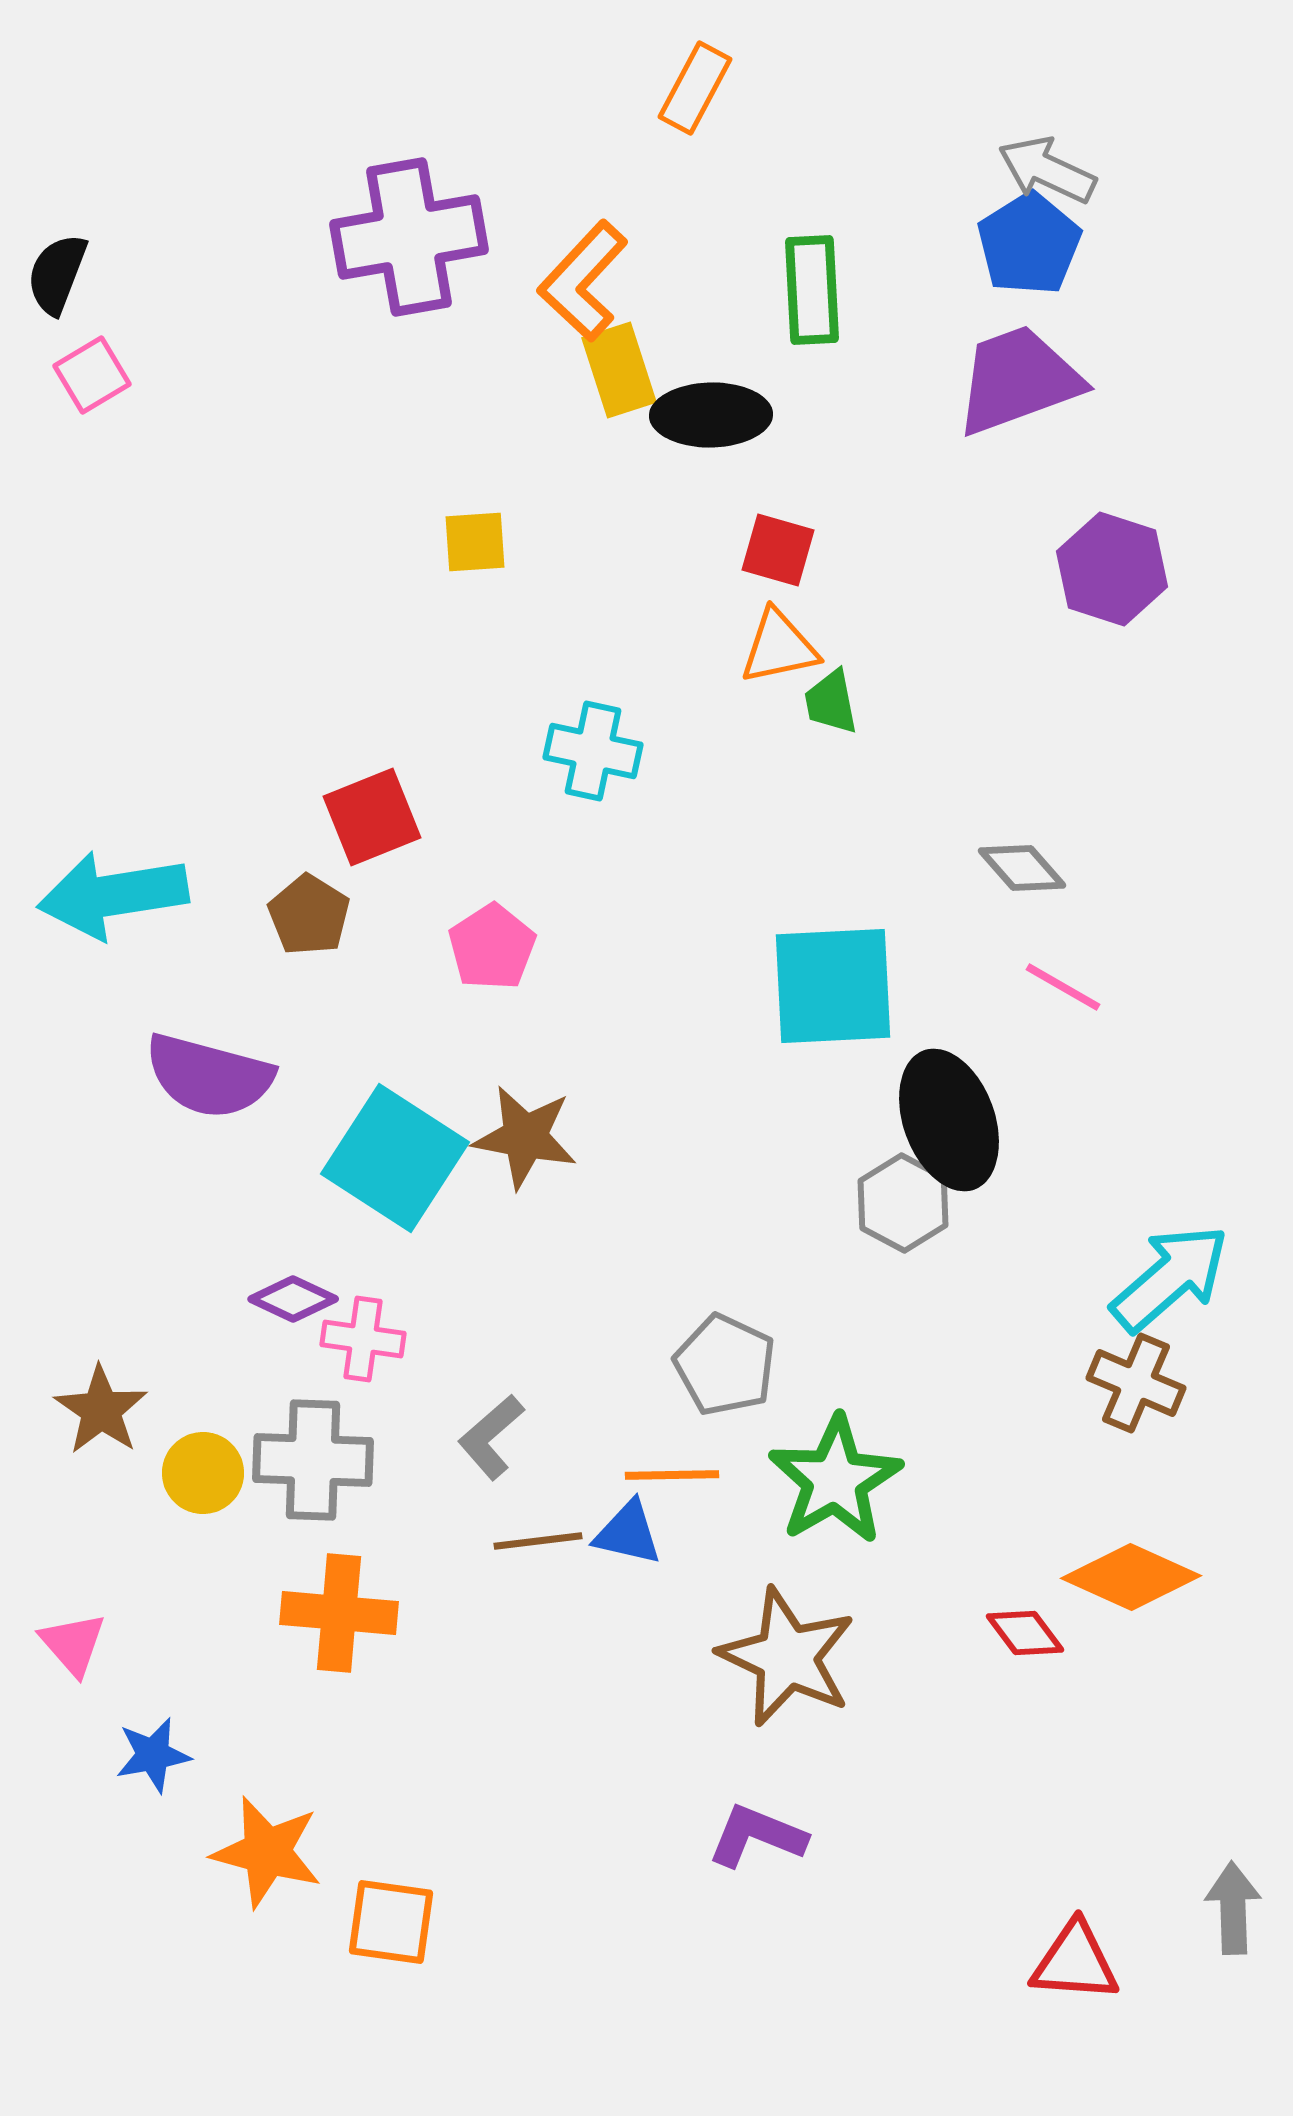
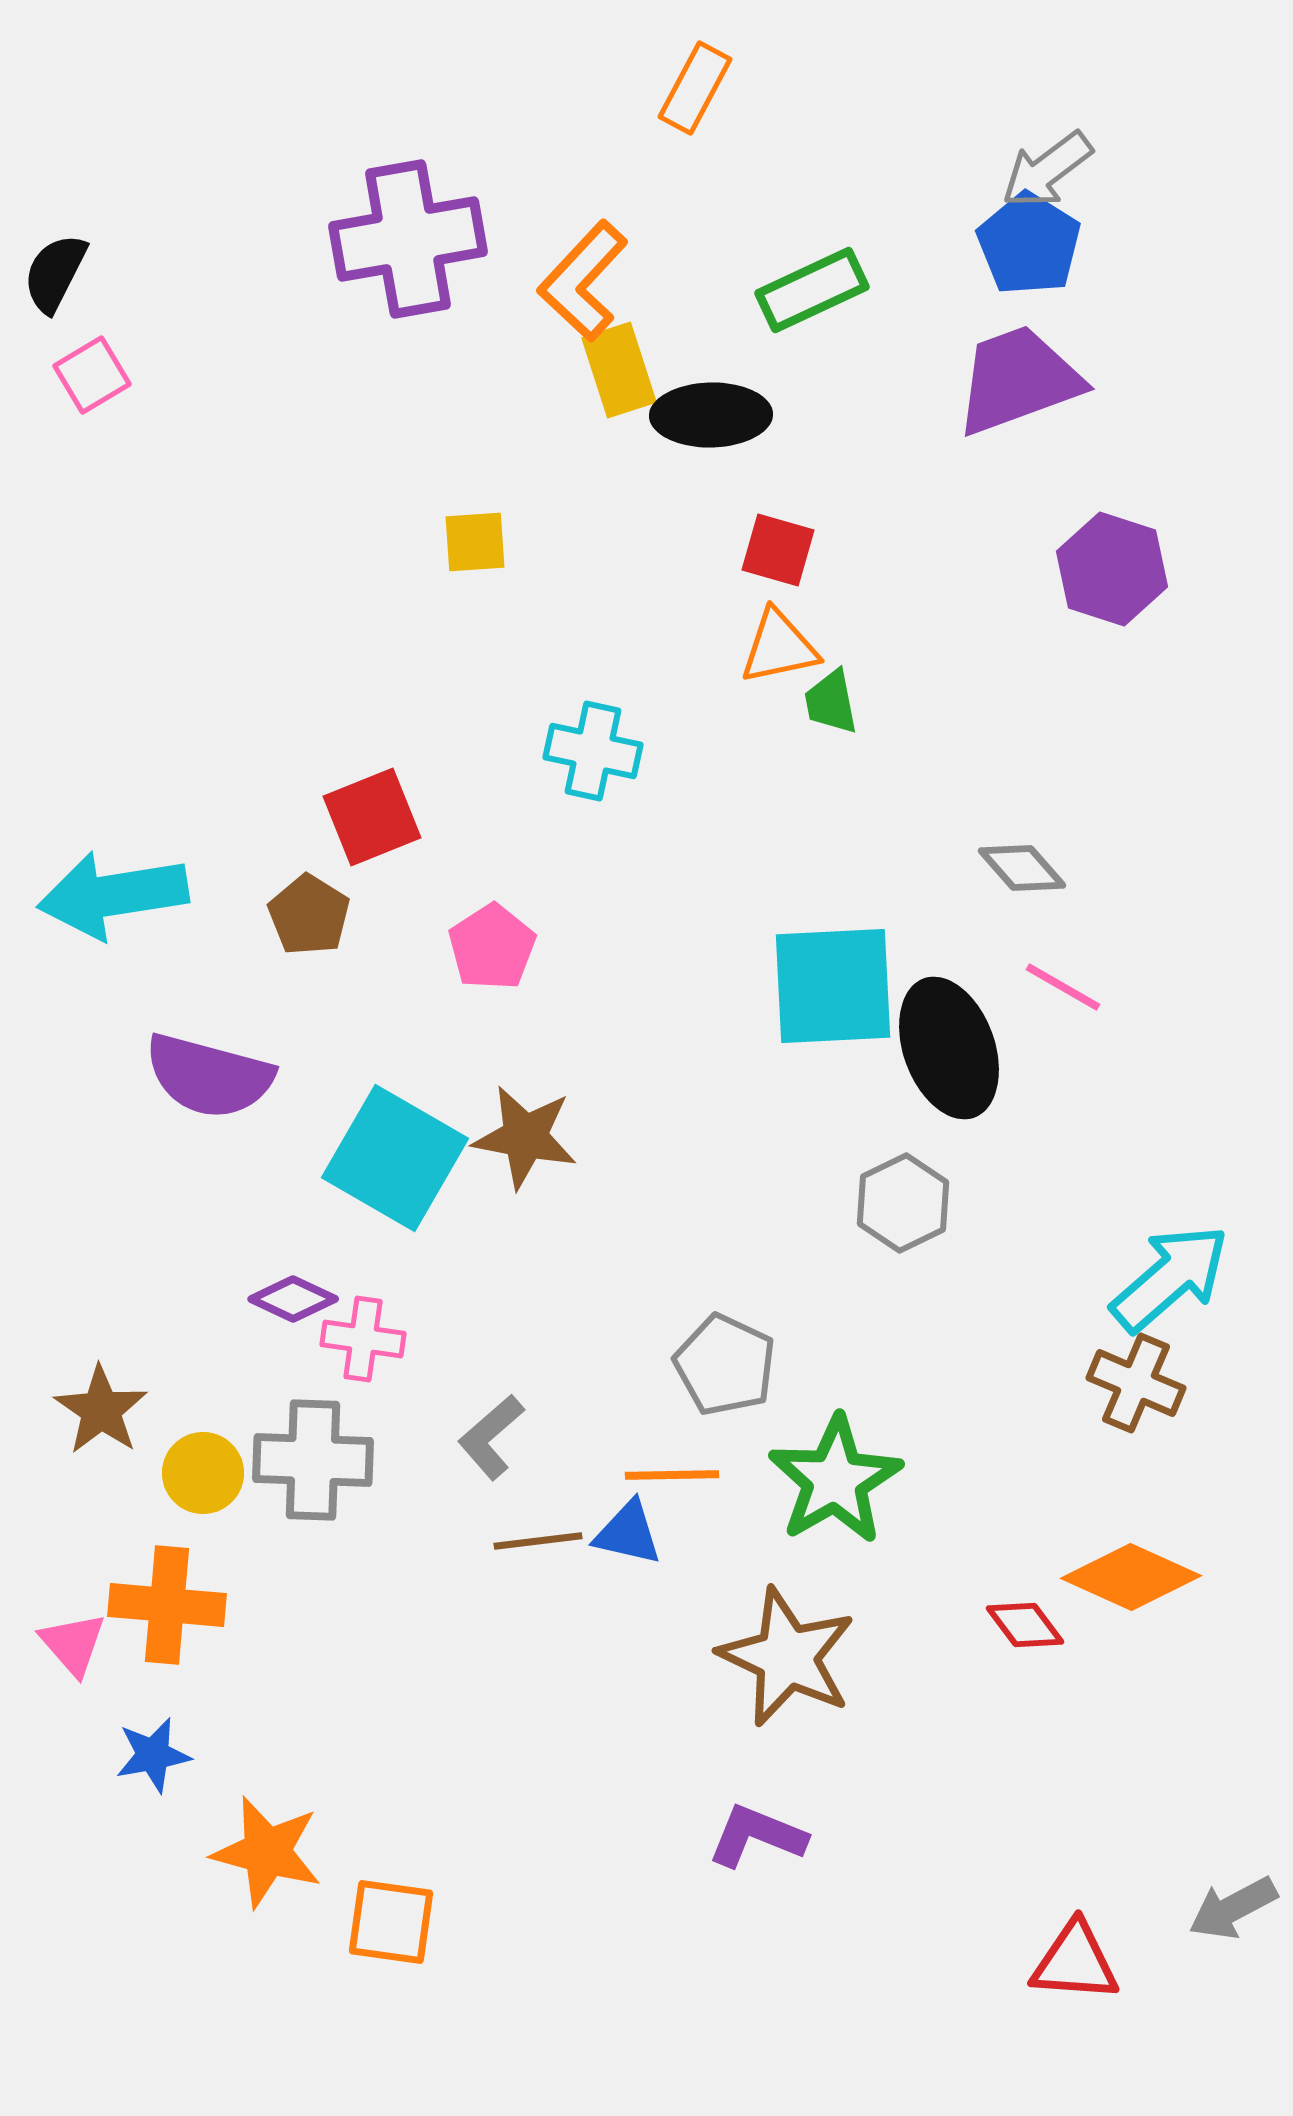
gray arrow at (1047, 170): rotated 62 degrees counterclockwise
purple cross at (409, 237): moved 1 px left, 2 px down
blue pentagon at (1029, 244): rotated 8 degrees counterclockwise
black semicircle at (57, 274): moved 2 px left, 1 px up; rotated 6 degrees clockwise
green rectangle at (812, 290): rotated 68 degrees clockwise
black ellipse at (949, 1120): moved 72 px up
cyan square at (395, 1158): rotated 3 degrees counterclockwise
gray hexagon at (903, 1203): rotated 6 degrees clockwise
orange cross at (339, 1613): moved 172 px left, 8 px up
red diamond at (1025, 1633): moved 8 px up
gray arrow at (1233, 1908): rotated 116 degrees counterclockwise
